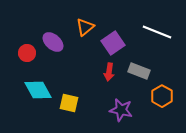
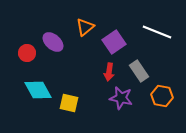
purple square: moved 1 px right, 1 px up
gray rectangle: rotated 35 degrees clockwise
orange hexagon: rotated 20 degrees counterclockwise
purple star: moved 12 px up
